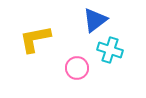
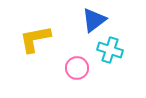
blue triangle: moved 1 px left
